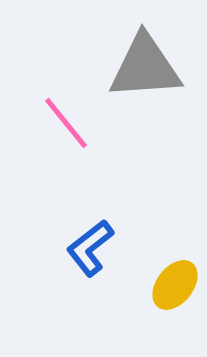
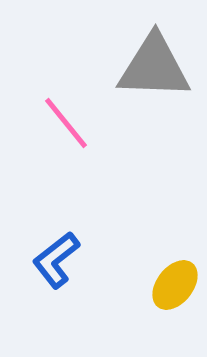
gray triangle: moved 9 px right; rotated 6 degrees clockwise
blue L-shape: moved 34 px left, 12 px down
